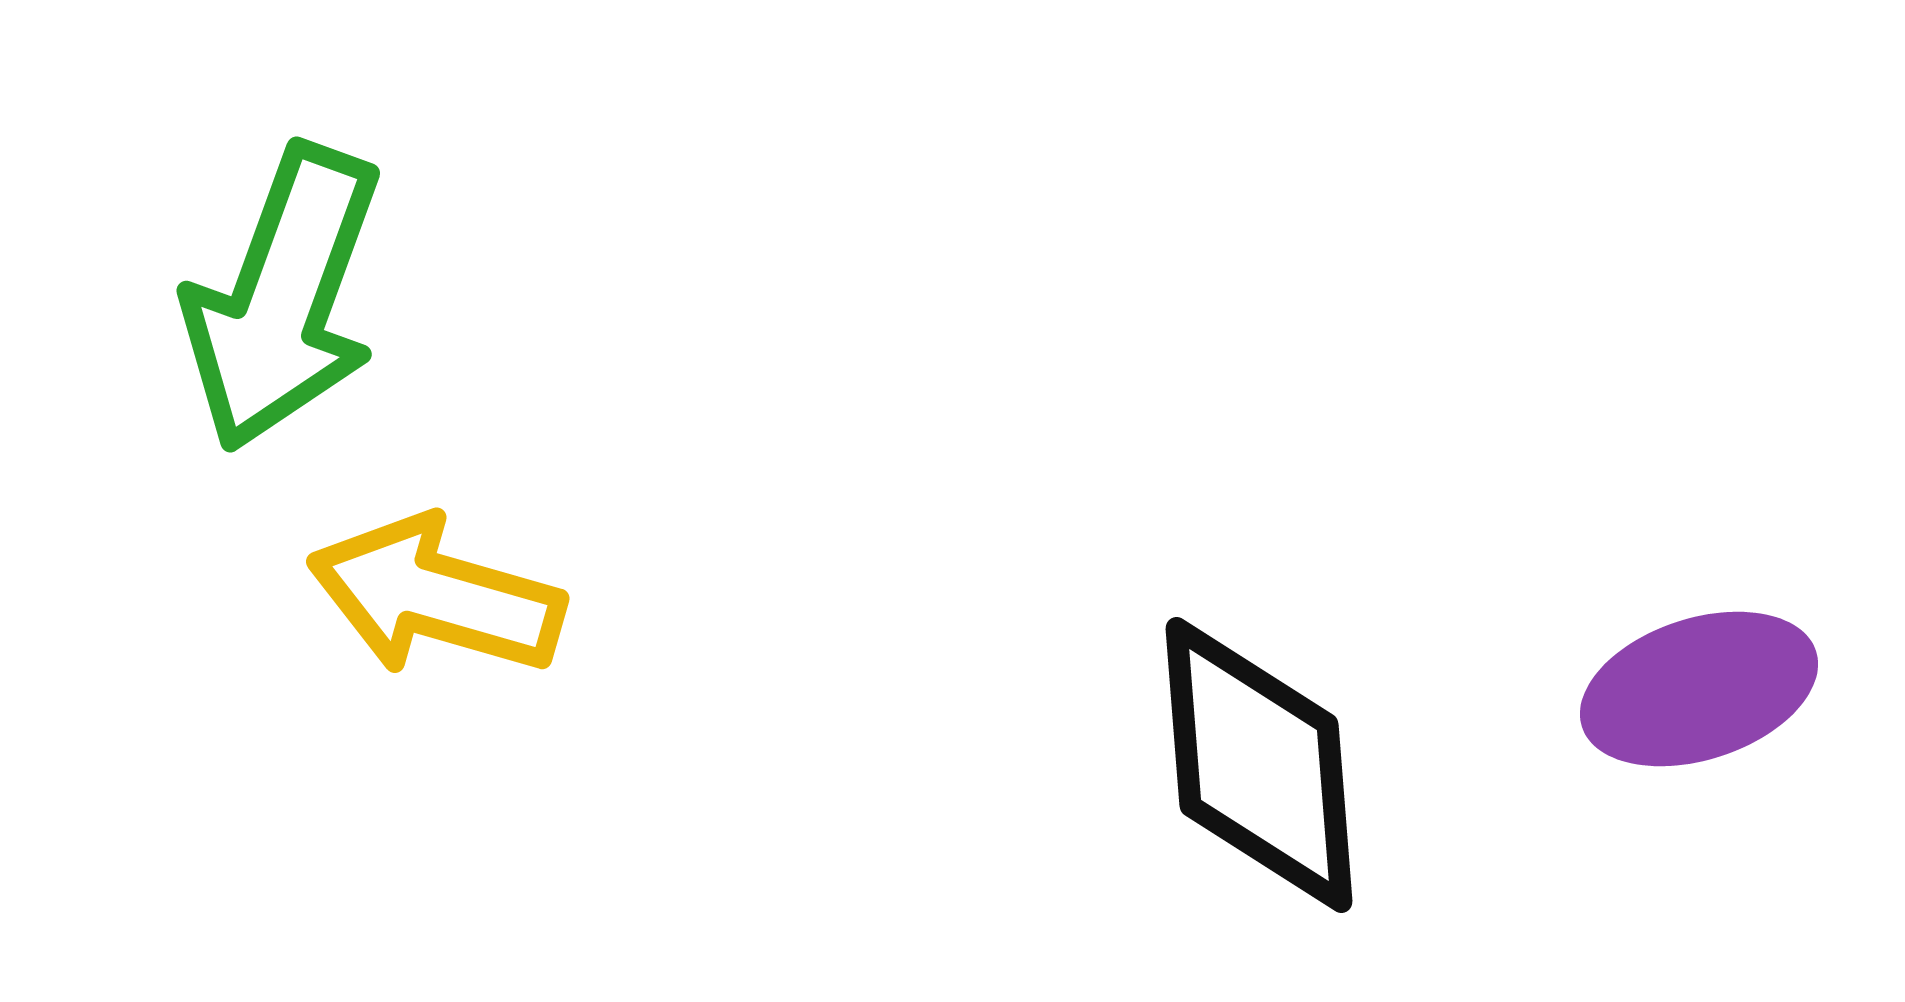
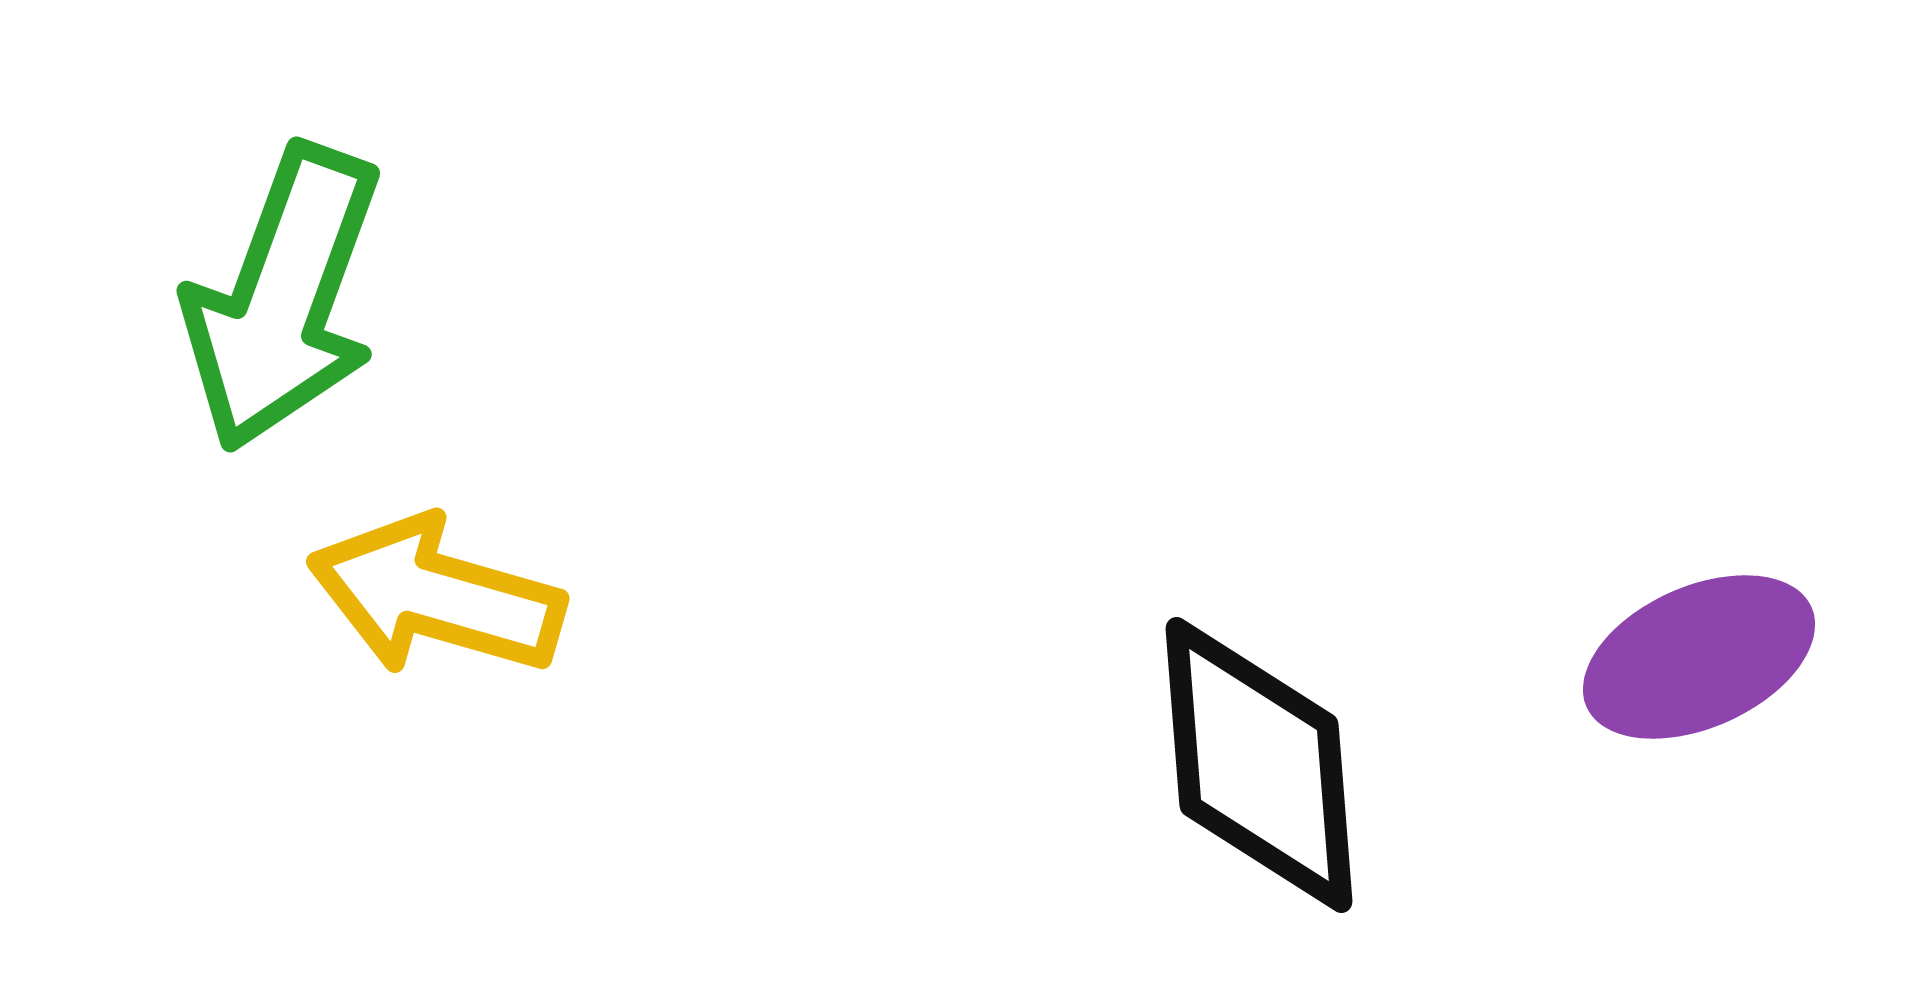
purple ellipse: moved 32 px up; rotated 6 degrees counterclockwise
